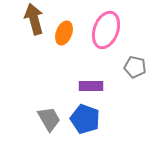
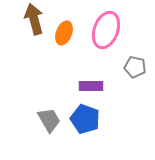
gray trapezoid: moved 1 px down
